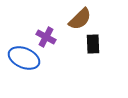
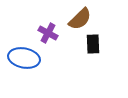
purple cross: moved 2 px right, 4 px up
blue ellipse: rotated 12 degrees counterclockwise
